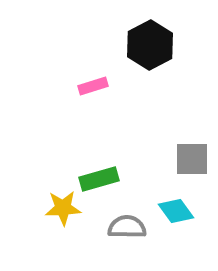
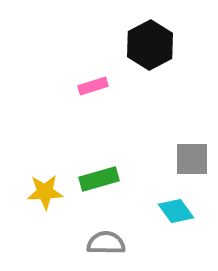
yellow star: moved 18 px left, 16 px up
gray semicircle: moved 21 px left, 16 px down
